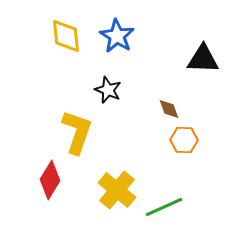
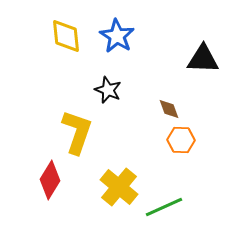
orange hexagon: moved 3 px left
yellow cross: moved 2 px right, 3 px up
